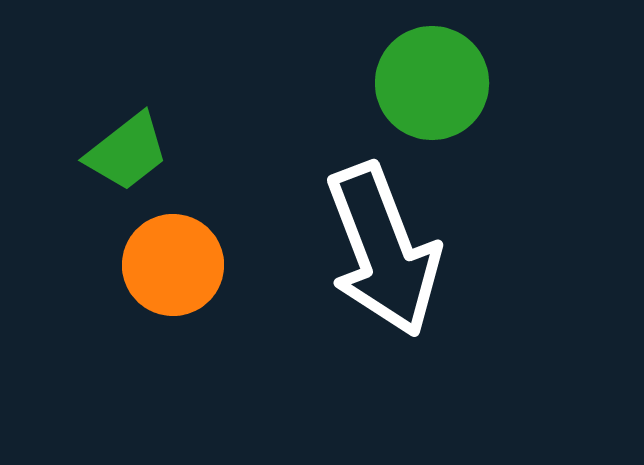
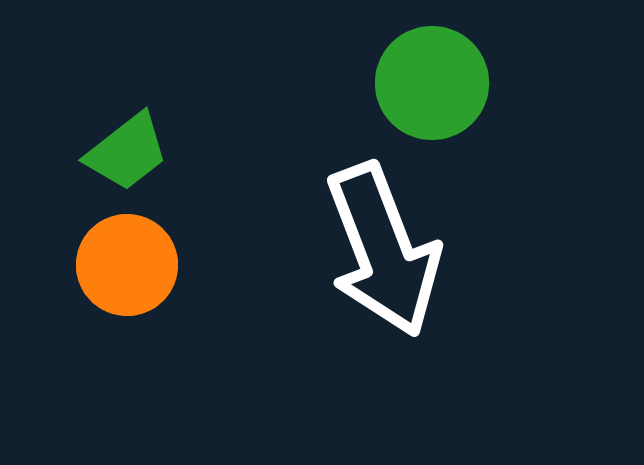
orange circle: moved 46 px left
